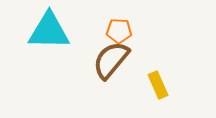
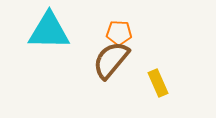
orange pentagon: moved 2 px down
yellow rectangle: moved 2 px up
